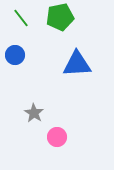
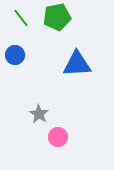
green pentagon: moved 3 px left
gray star: moved 5 px right, 1 px down
pink circle: moved 1 px right
